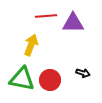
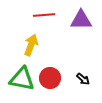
red line: moved 2 px left, 1 px up
purple triangle: moved 8 px right, 3 px up
black arrow: moved 6 px down; rotated 24 degrees clockwise
red circle: moved 2 px up
